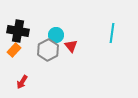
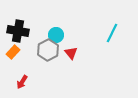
cyan line: rotated 18 degrees clockwise
red triangle: moved 7 px down
orange rectangle: moved 1 px left, 2 px down
